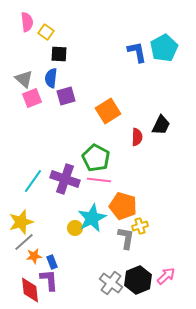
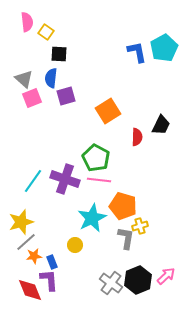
yellow circle: moved 17 px down
gray line: moved 2 px right
red diamond: rotated 16 degrees counterclockwise
